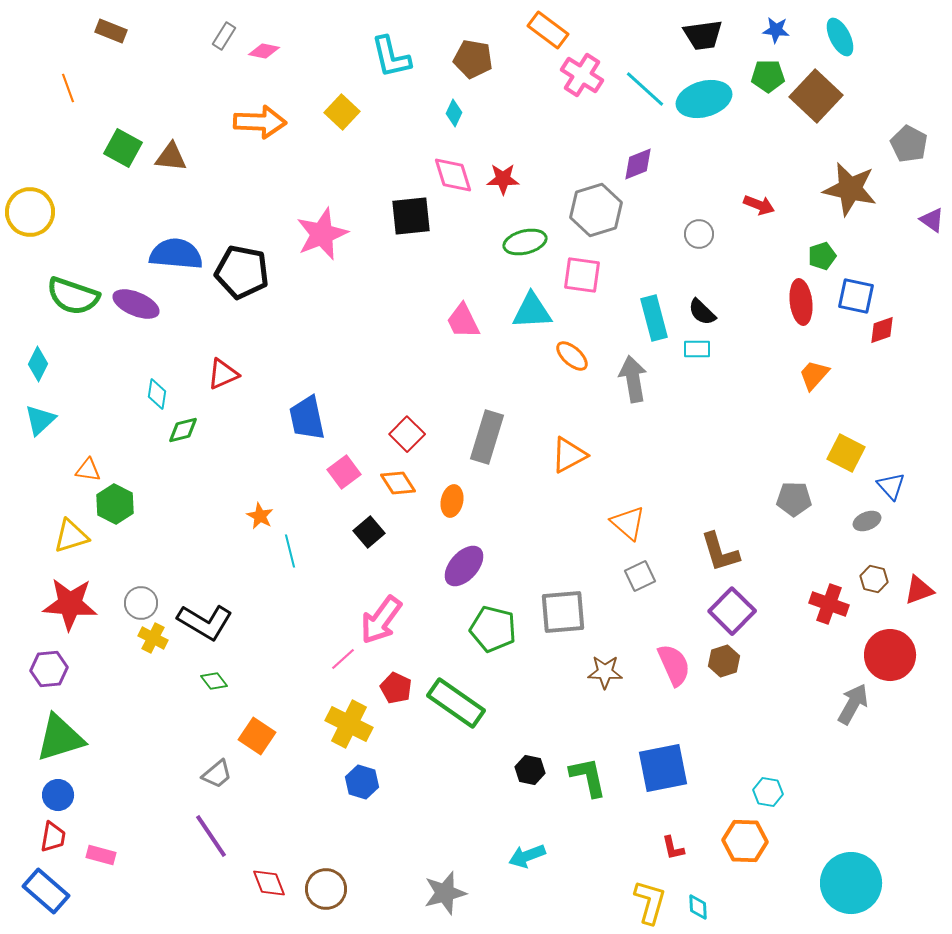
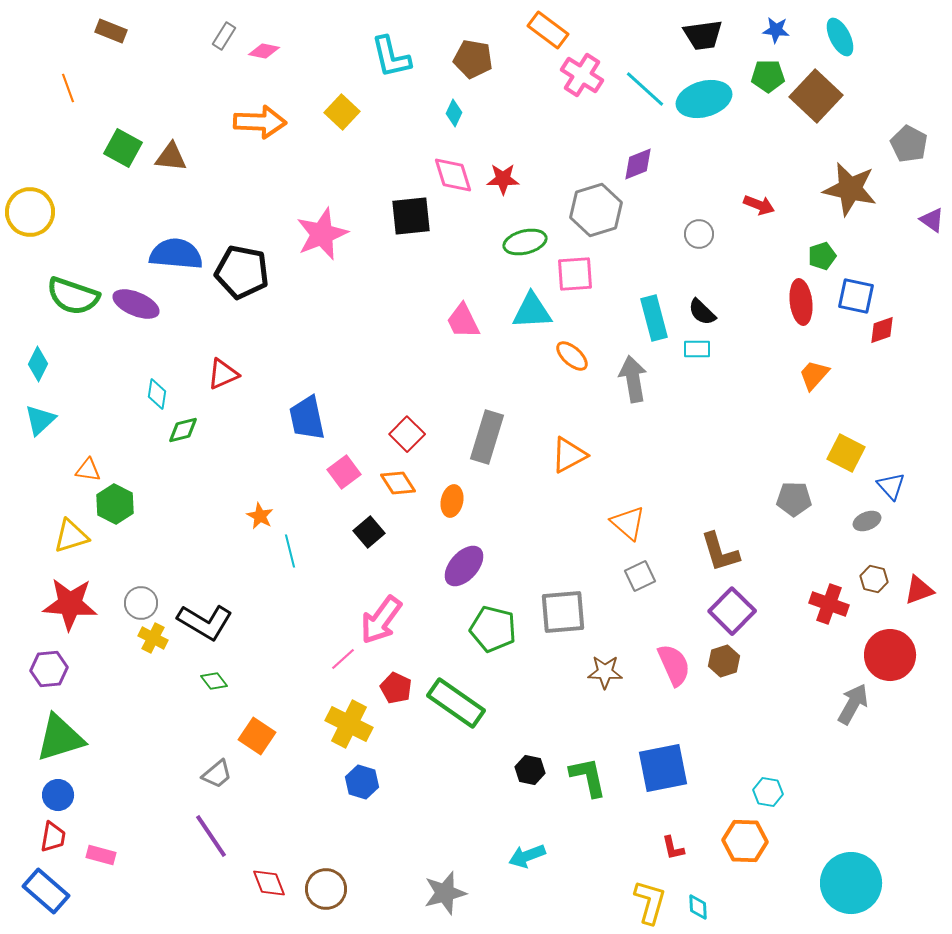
pink square at (582, 275): moved 7 px left, 1 px up; rotated 12 degrees counterclockwise
